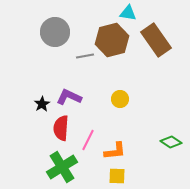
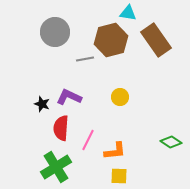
brown hexagon: moved 1 px left
gray line: moved 3 px down
yellow circle: moved 2 px up
black star: rotated 21 degrees counterclockwise
green cross: moved 6 px left
yellow square: moved 2 px right
